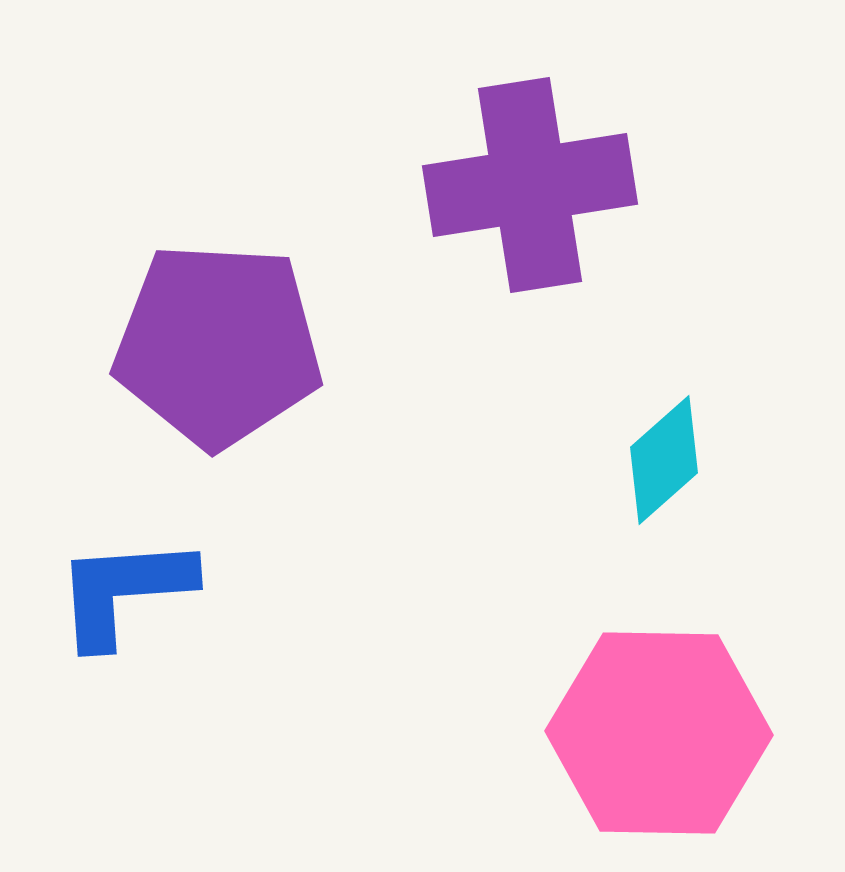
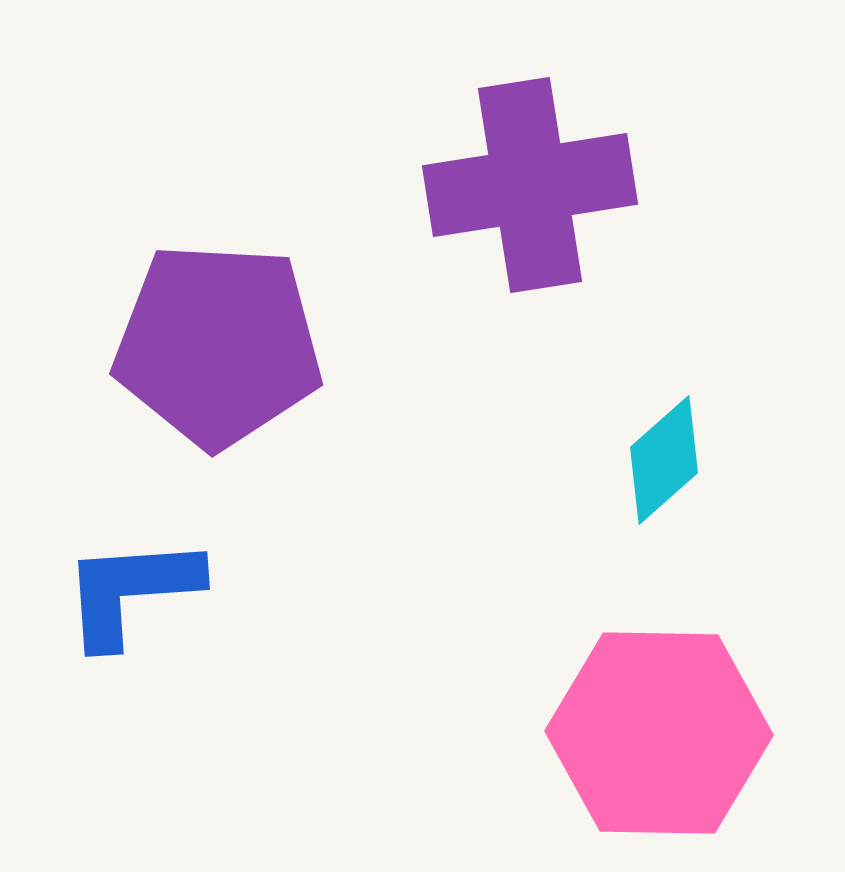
blue L-shape: moved 7 px right
